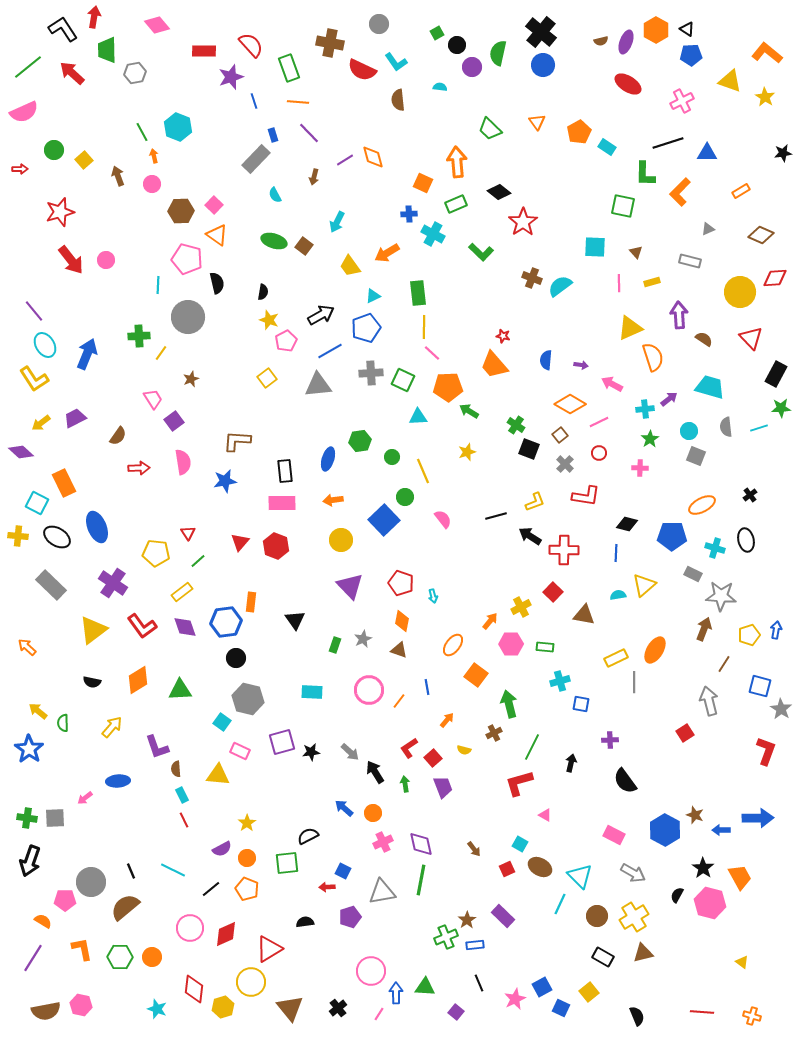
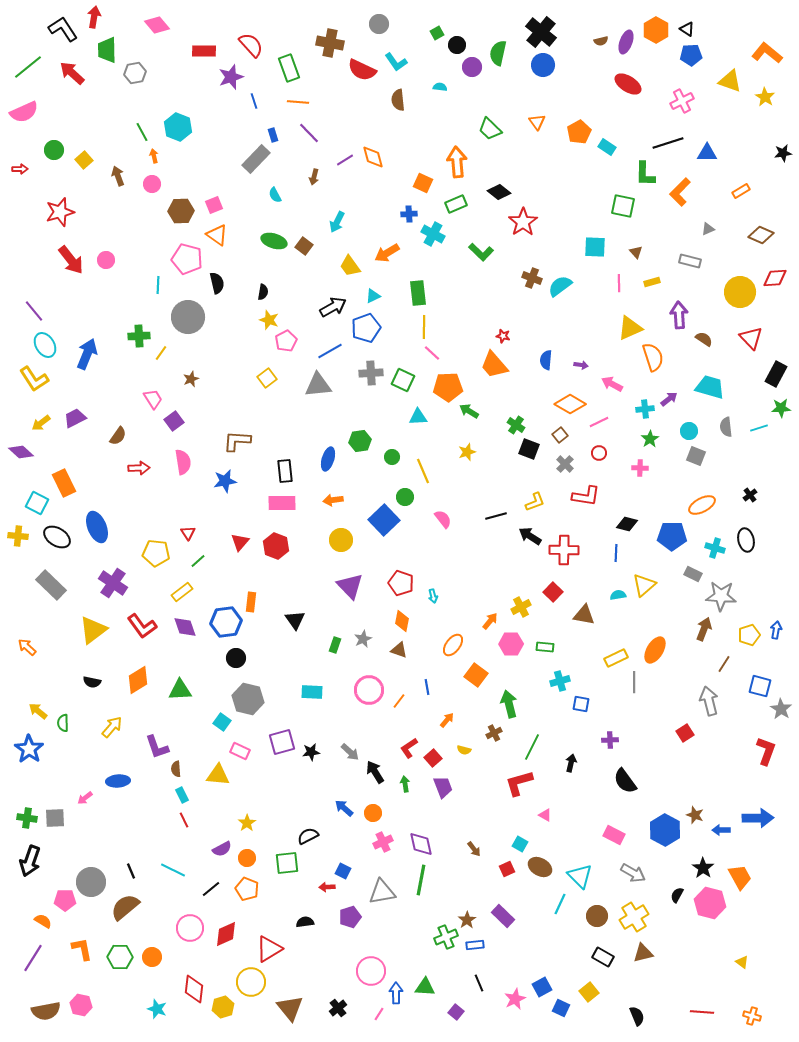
pink square at (214, 205): rotated 24 degrees clockwise
black arrow at (321, 315): moved 12 px right, 8 px up
